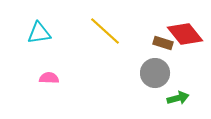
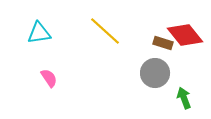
red diamond: moved 1 px down
pink semicircle: rotated 54 degrees clockwise
green arrow: moved 6 px right; rotated 95 degrees counterclockwise
